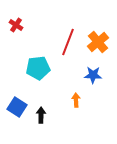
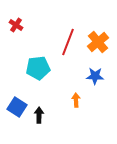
blue star: moved 2 px right, 1 px down
black arrow: moved 2 px left
